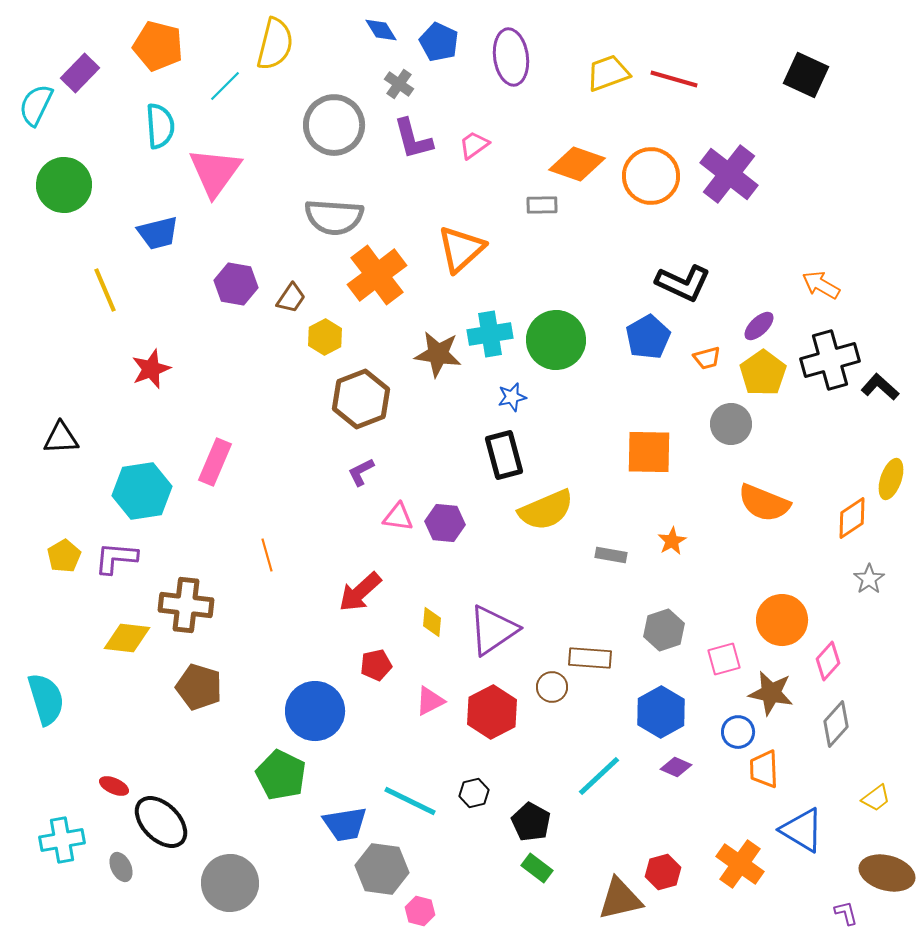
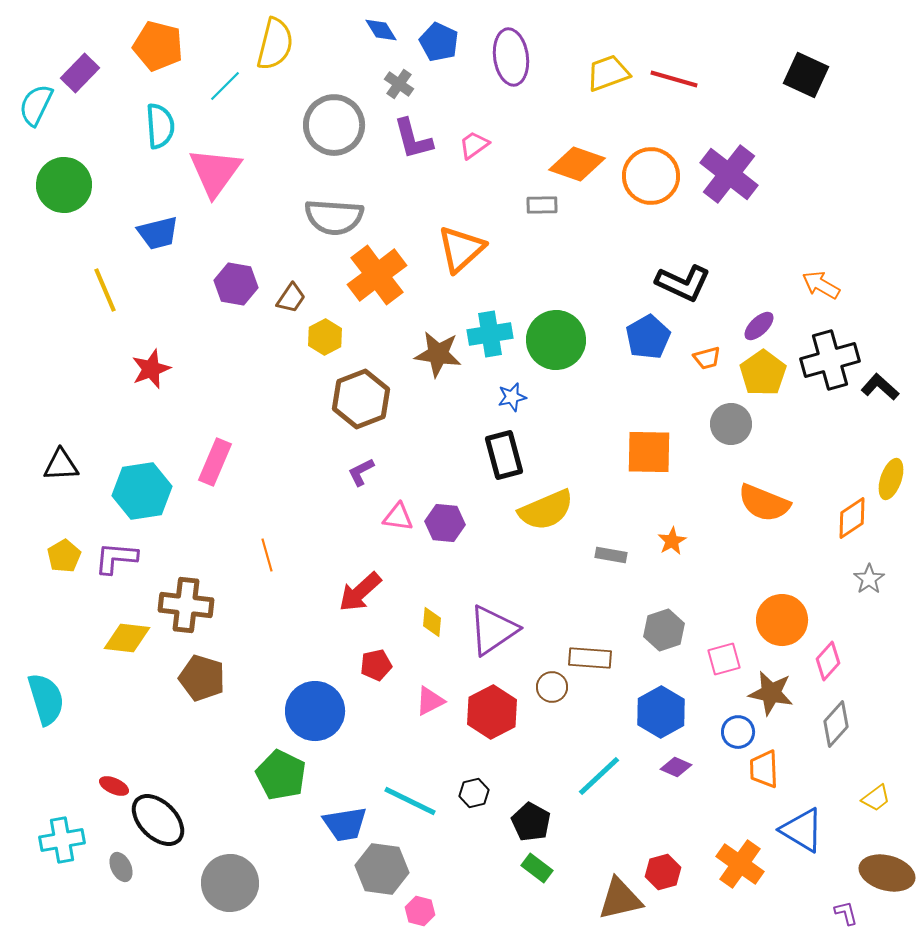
black triangle at (61, 438): moved 27 px down
brown pentagon at (199, 687): moved 3 px right, 9 px up
black ellipse at (161, 822): moved 3 px left, 2 px up
